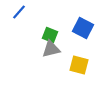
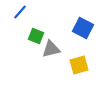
blue line: moved 1 px right
green square: moved 14 px left, 1 px down
yellow square: rotated 30 degrees counterclockwise
